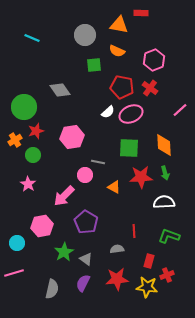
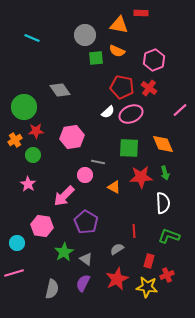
green square at (94, 65): moved 2 px right, 7 px up
red cross at (150, 88): moved 1 px left
red star at (36, 131): rotated 14 degrees clockwise
orange diamond at (164, 145): moved 1 px left, 1 px up; rotated 20 degrees counterclockwise
white semicircle at (164, 202): moved 1 px left, 1 px down; rotated 90 degrees clockwise
pink hexagon at (42, 226): rotated 20 degrees clockwise
gray semicircle at (117, 249): rotated 24 degrees counterclockwise
red star at (117, 279): rotated 20 degrees counterclockwise
